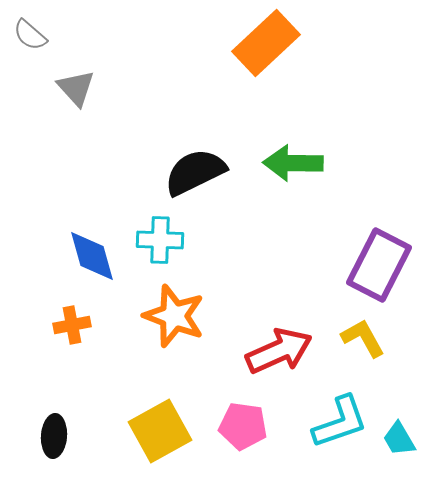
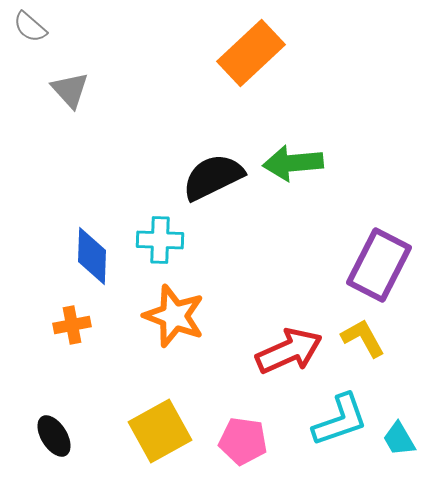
gray semicircle: moved 8 px up
orange rectangle: moved 15 px left, 10 px down
gray triangle: moved 6 px left, 2 px down
green arrow: rotated 6 degrees counterclockwise
black semicircle: moved 18 px right, 5 px down
blue diamond: rotated 18 degrees clockwise
red arrow: moved 10 px right
cyan L-shape: moved 2 px up
pink pentagon: moved 15 px down
black ellipse: rotated 36 degrees counterclockwise
